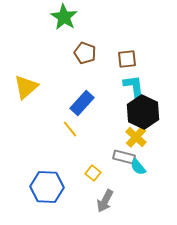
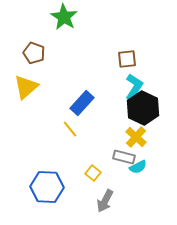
brown pentagon: moved 51 px left
cyan L-shape: rotated 40 degrees clockwise
black hexagon: moved 4 px up
cyan semicircle: rotated 78 degrees counterclockwise
